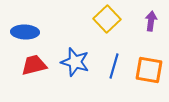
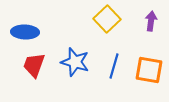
red trapezoid: rotated 56 degrees counterclockwise
